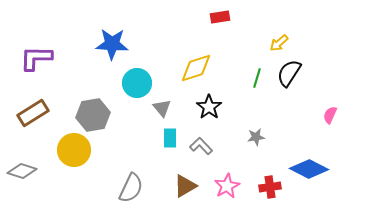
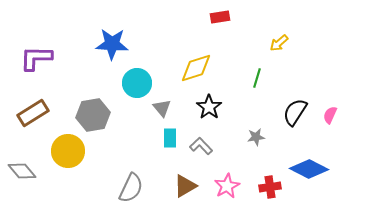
black semicircle: moved 6 px right, 39 px down
yellow circle: moved 6 px left, 1 px down
gray diamond: rotated 32 degrees clockwise
